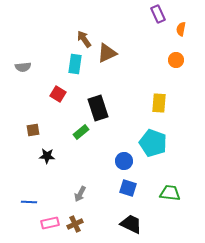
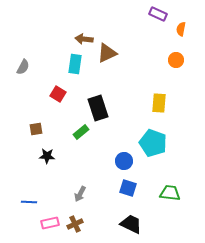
purple rectangle: rotated 42 degrees counterclockwise
brown arrow: rotated 48 degrees counterclockwise
gray semicircle: rotated 56 degrees counterclockwise
brown square: moved 3 px right, 1 px up
